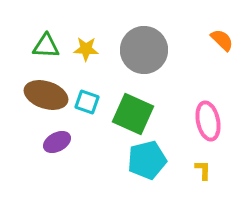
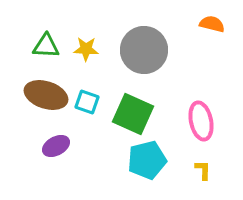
orange semicircle: moved 10 px left, 16 px up; rotated 30 degrees counterclockwise
pink ellipse: moved 7 px left
purple ellipse: moved 1 px left, 4 px down
